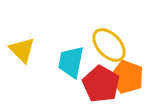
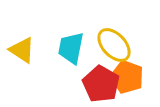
yellow ellipse: moved 5 px right
yellow triangle: rotated 12 degrees counterclockwise
cyan trapezoid: moved 14 px up
